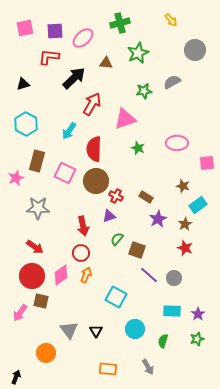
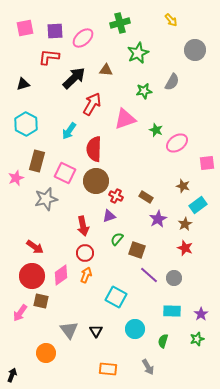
brown triangle at (106, 63): moved 7 px down
gray semicircle at (172, 82): rotated 150 degrees clockwise
pink ellipse at (177, 143): rotated 35 degrees counterclockwise
green star at (138, 148): moved 18 px right, 18 px up
gray star at (38, 208): moved 8 px right, 9 px up; rotated 15 degrees counterclockwise
red circle at (81, 253): moved 4 px right
purple star at (198, 314): moved 3 px right
black arrow at (16, 377): moved 4 px left, 2 px up
